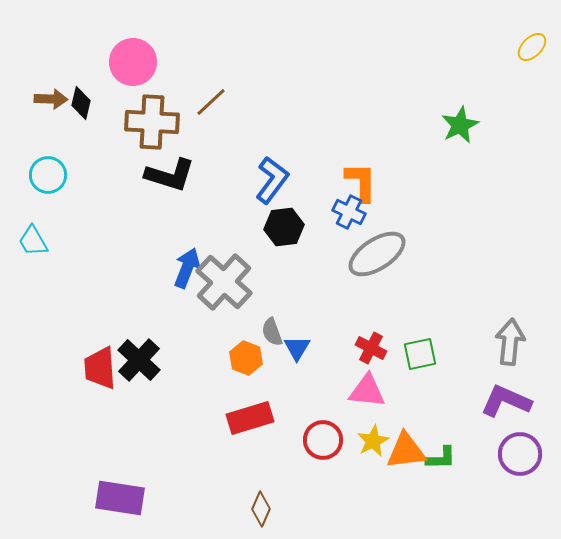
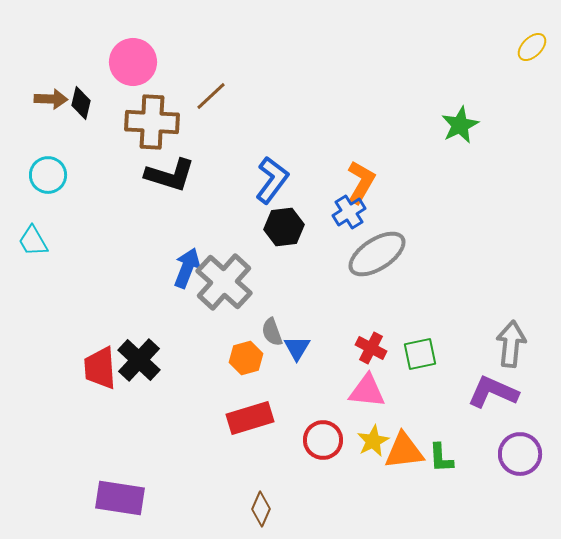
brown line: moved 6 px up
orange L-shape: rotated 30 degrees clockwise
blue cross: rotated 32 degrees clockwise
gray arrow: moved 1 px right, 2 px down
orange hexagon: rotated 24 degrees clockwise
purple L-shape: moved 13 px left, 9 px up
orange triangle: moved 2 px left
green L-shape: rotated 88 degrees clockwise
